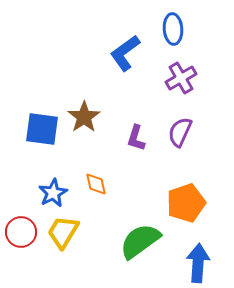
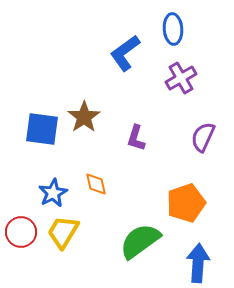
purple semicircle: moved 23 px right, 5 px down
